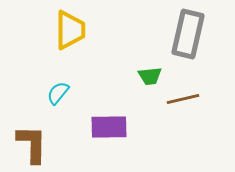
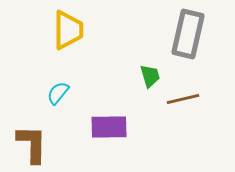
yellow trapezoid: moved 2 px left
green trapezoid: rotated 100 degrees counterclockwise
